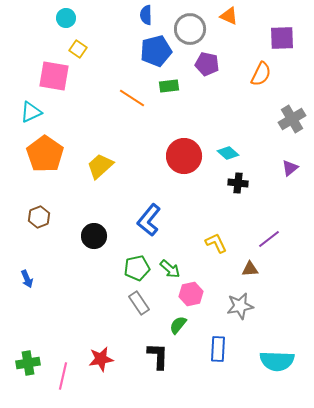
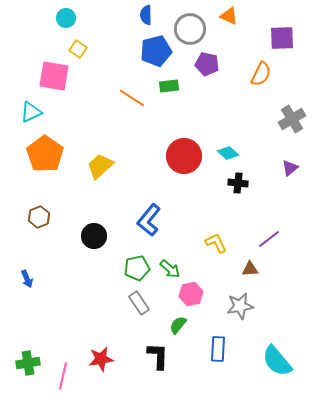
cyan semicircle: rotated 48 degrees clockwise
